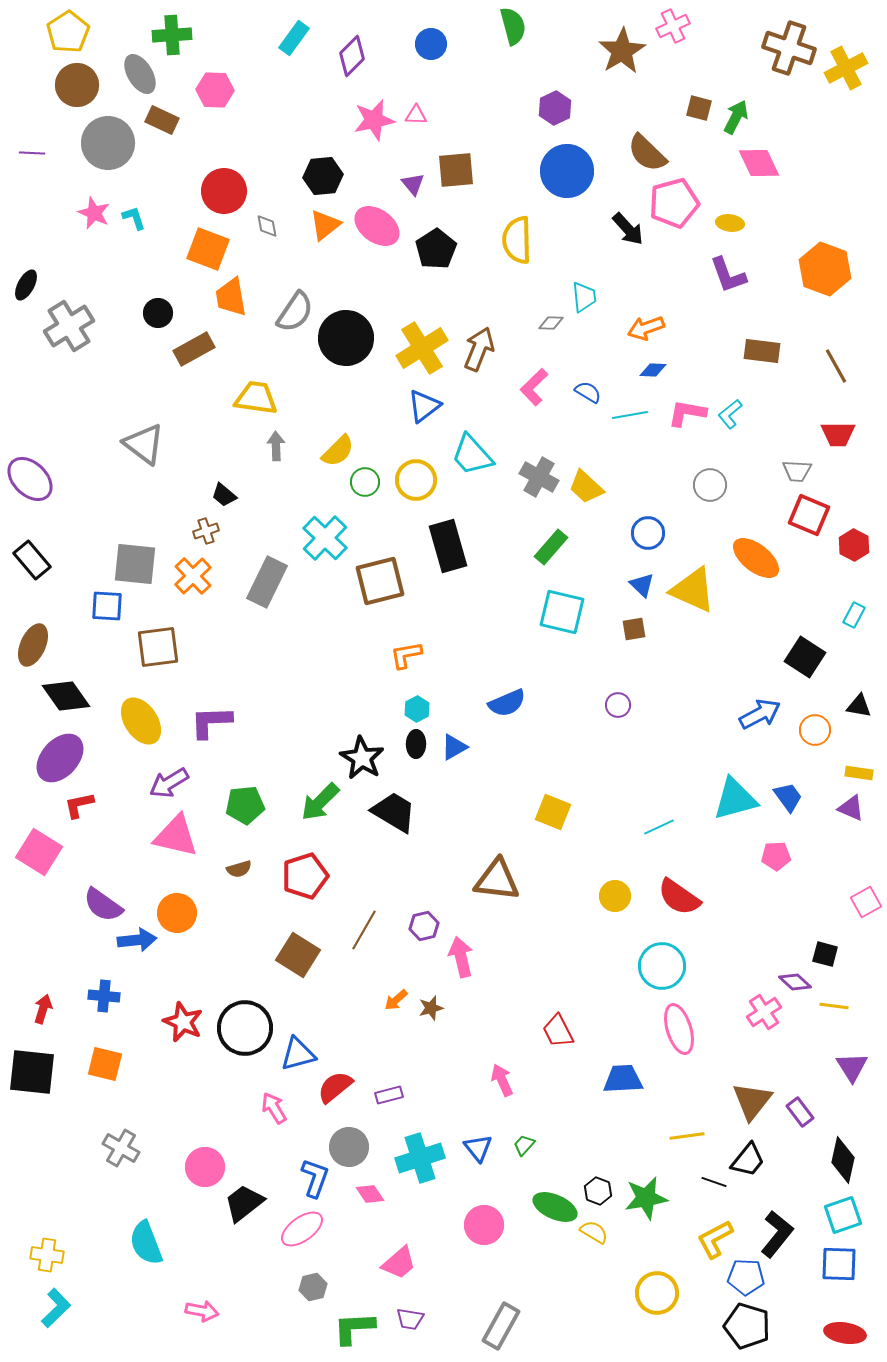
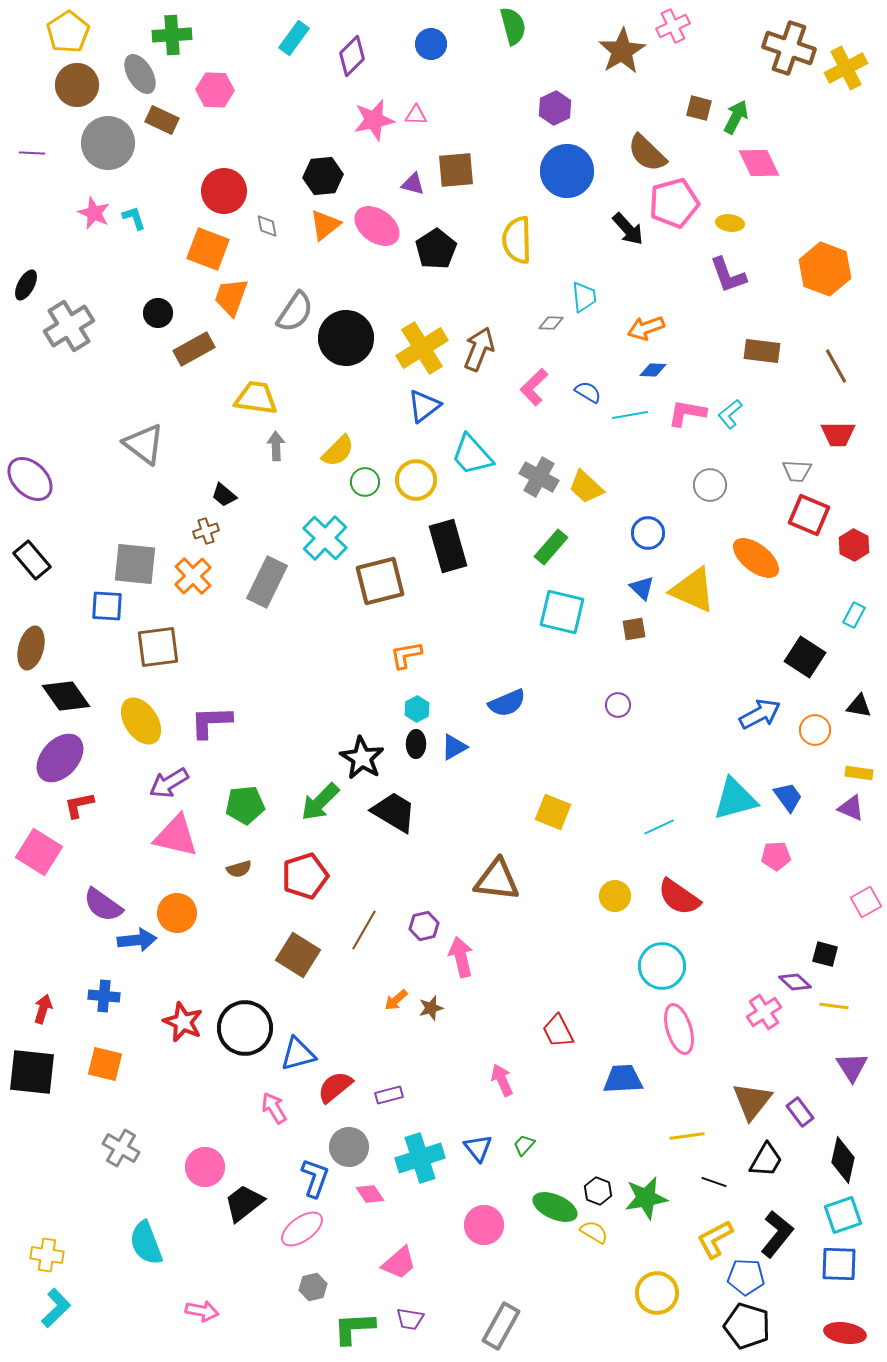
purple triangle at (413, 184): rotated 35 degrees counterclockwise
orange trapezoid at (231, 297): rotated 30 degrees clockwise
blue triangle at (642, 585): moved 3 px down
brown ellipse at (33, 645): moved 2 px left, 3 px down; rotated 9 degrees counterclockwise
black trapezoid at (748, 1160): moved 18 px right; rotated 9 degrees counterclockwise
